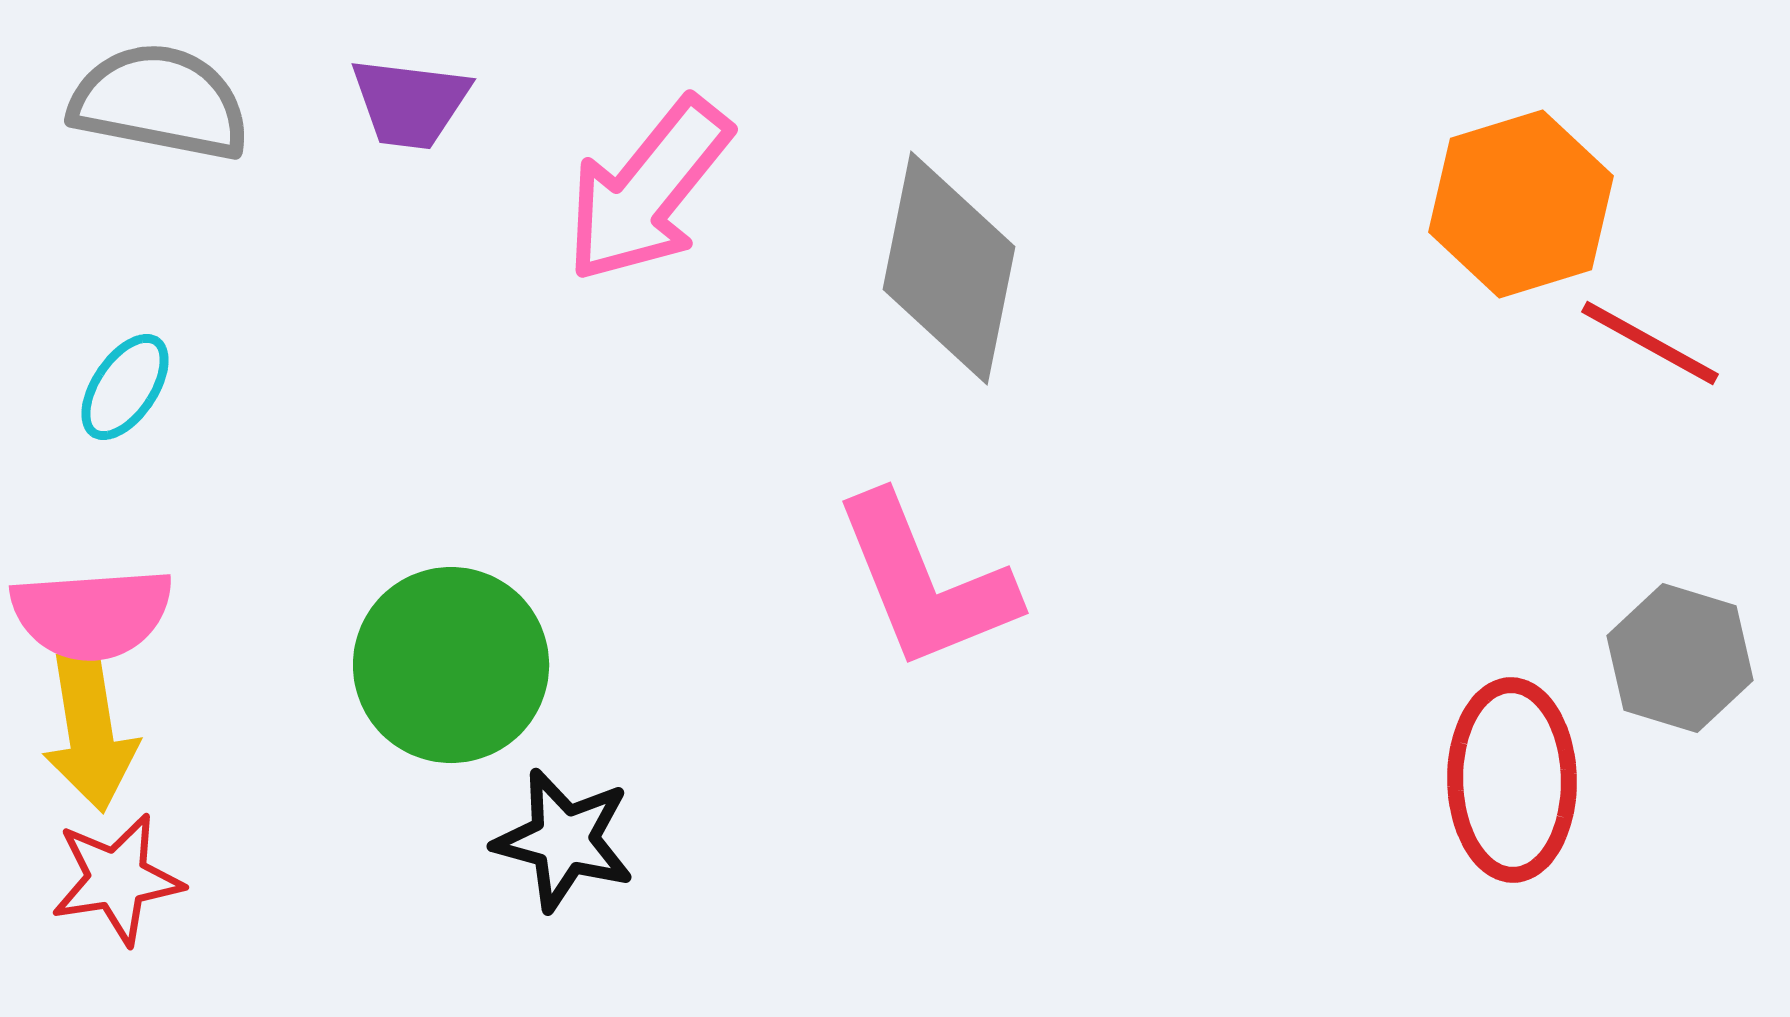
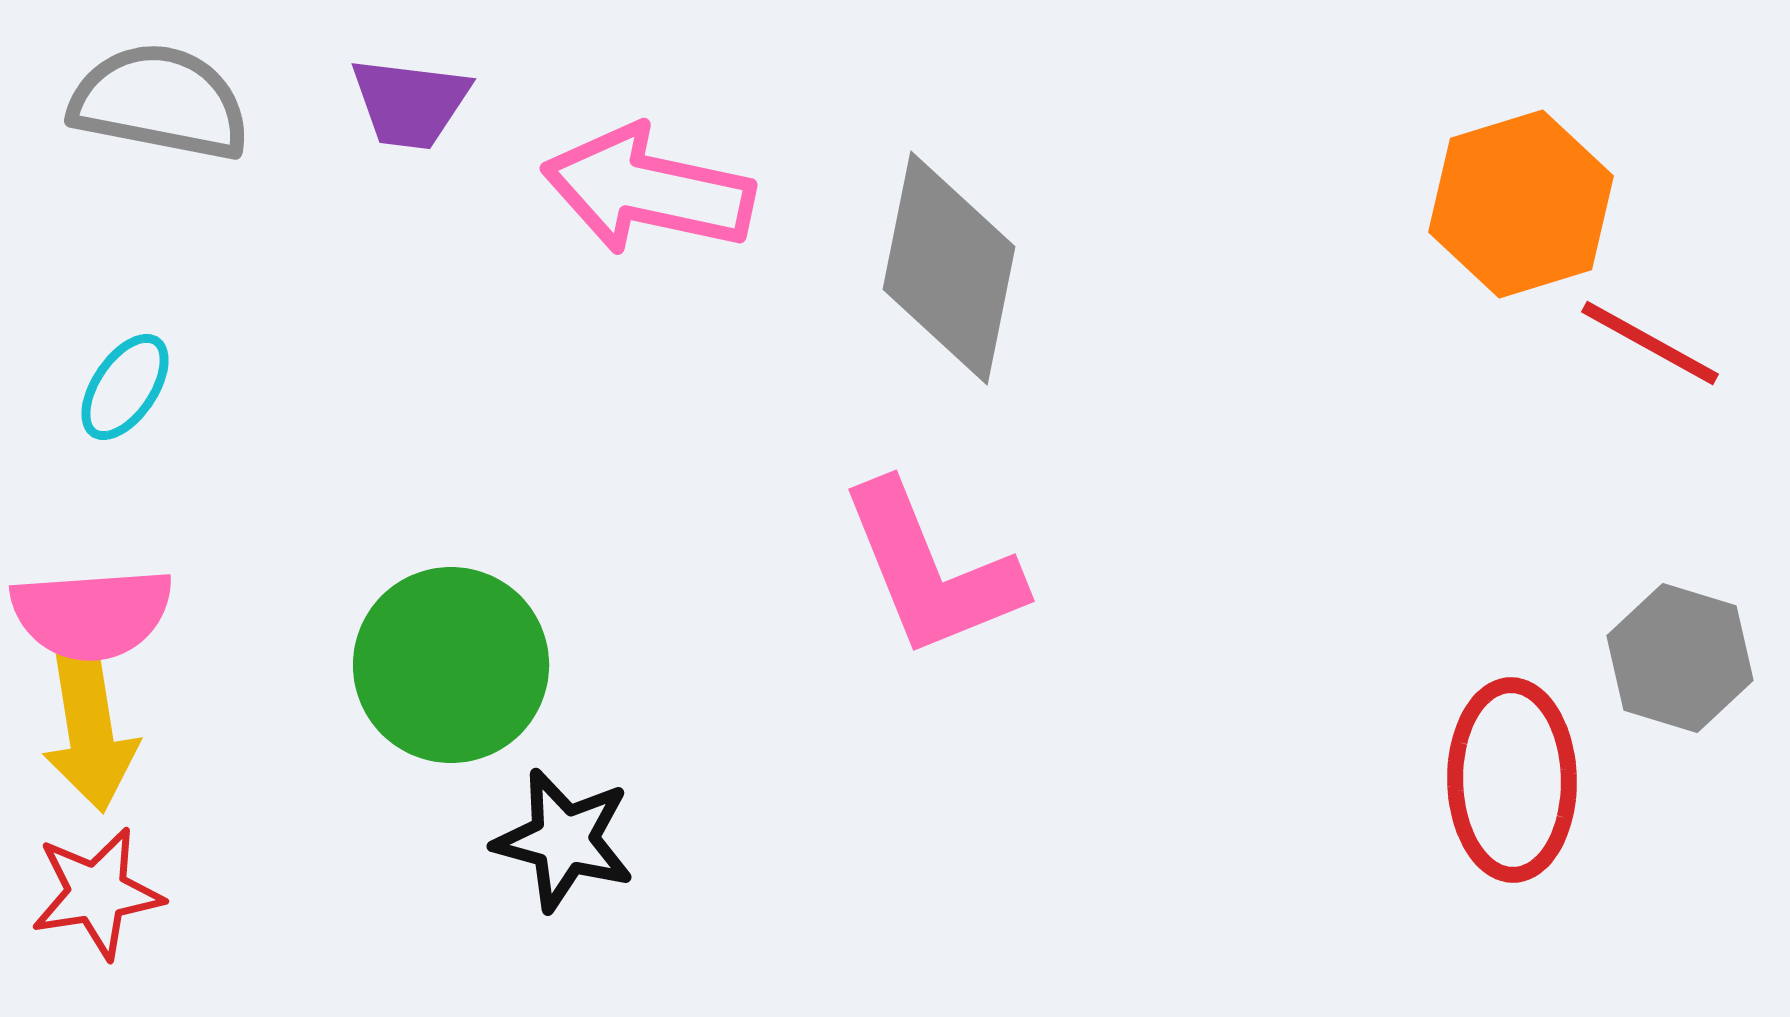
pink arrow: rotated 63 degrees clockwise
pink L-shape: moved 6 px right, 12 px up
red star: moved 20 px left, 14 px down
